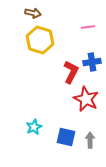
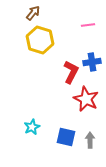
brown arrow: rotated 63 degrees counterclockwise
pink line: moved 2 px up
cyan star: moved 2 px left
